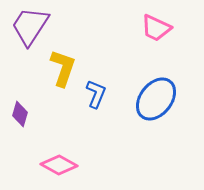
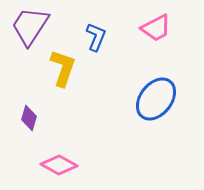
pink trapezoid: rotated 52 degrees counterclockwise
blue L-shape: moved 57 px up
purple diamond: moved 9 px right, 4 px down
